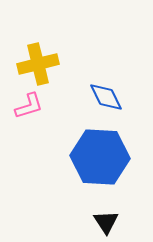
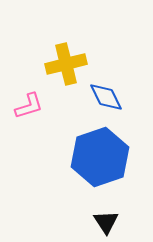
yellow cross: moved 28 px right
blue hexagon: rotated 22 degrees counterclockwise
